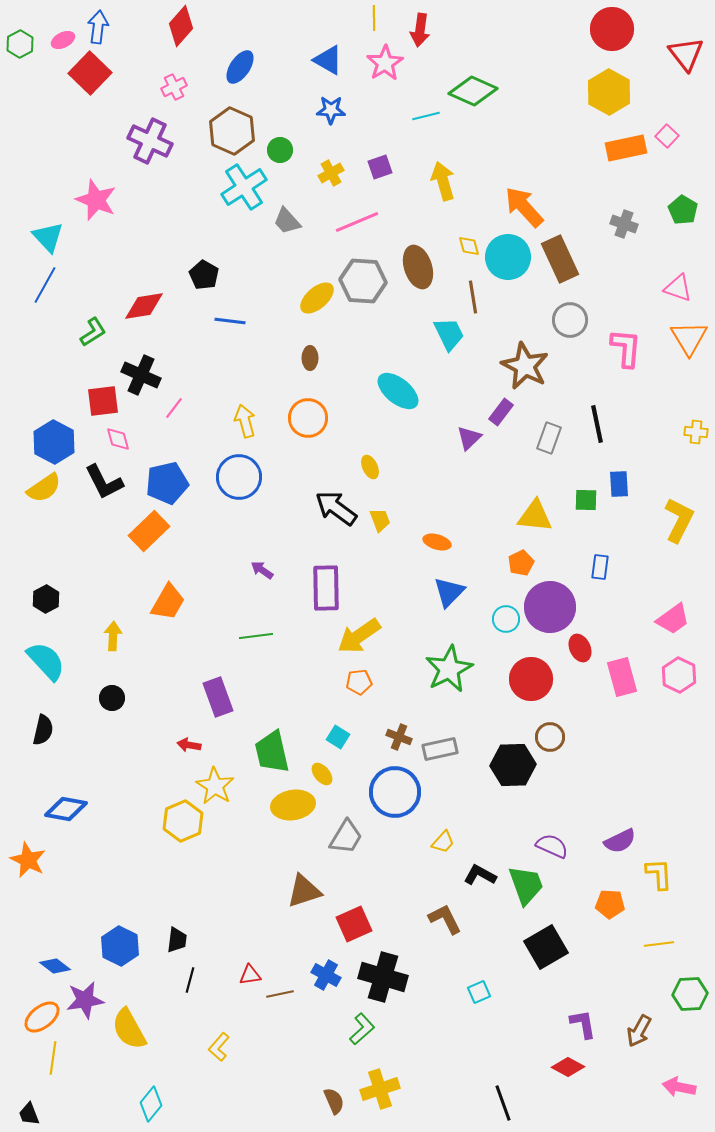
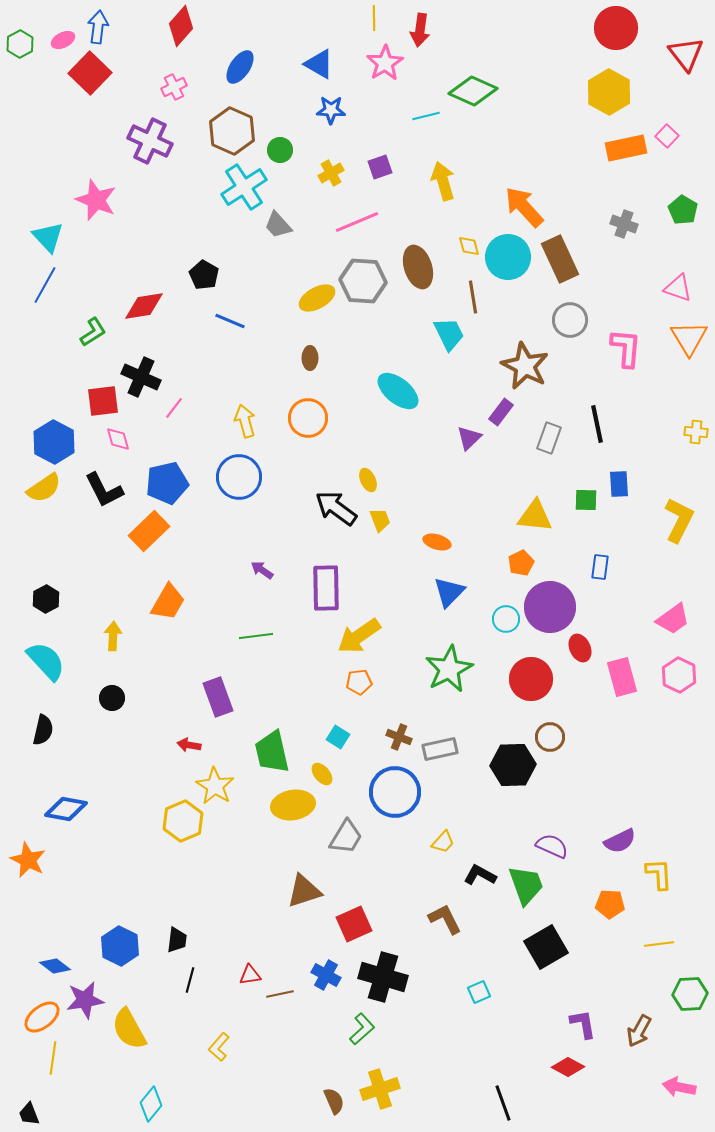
red circle at (612, 29): moved 4 px right, 1 px up
blue triangle at (328, 60): moved 9 px left, 4 px down
gray trapezoid at (287, 221): moved 9 px left, 4 px down
yellow ellipse at (317, 298): rotated 12 degrees clockwise
blue line at (230, 321): rotated 16 degrees clockwise
black cross at (141, 375): moved 2 px down
yellow ellipse at (370, 467): moved 2 px left, 13 px down
black L-shape at (104, 482): moved 8 px down
